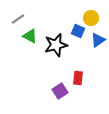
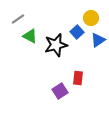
blue square: moved 1 px left, 1 px down; rotated 24 degrees clockwise
